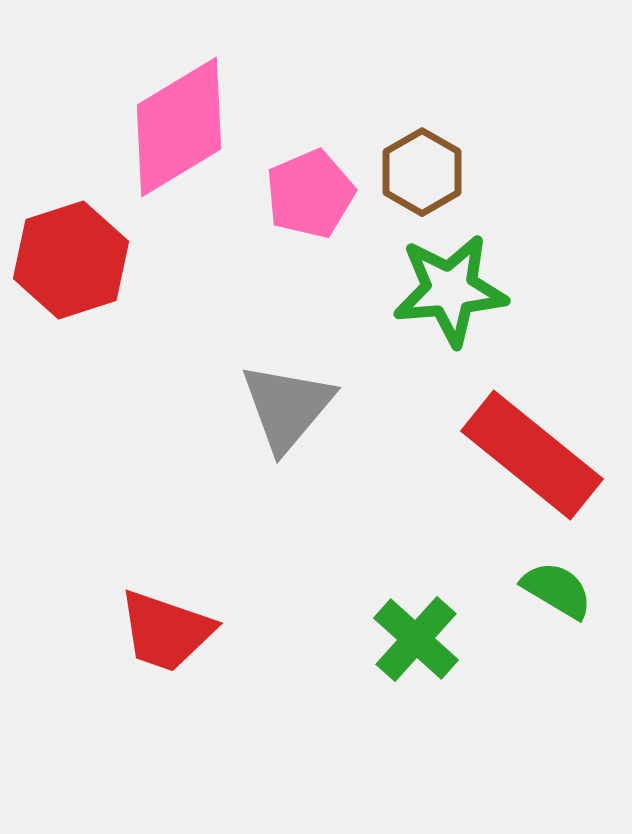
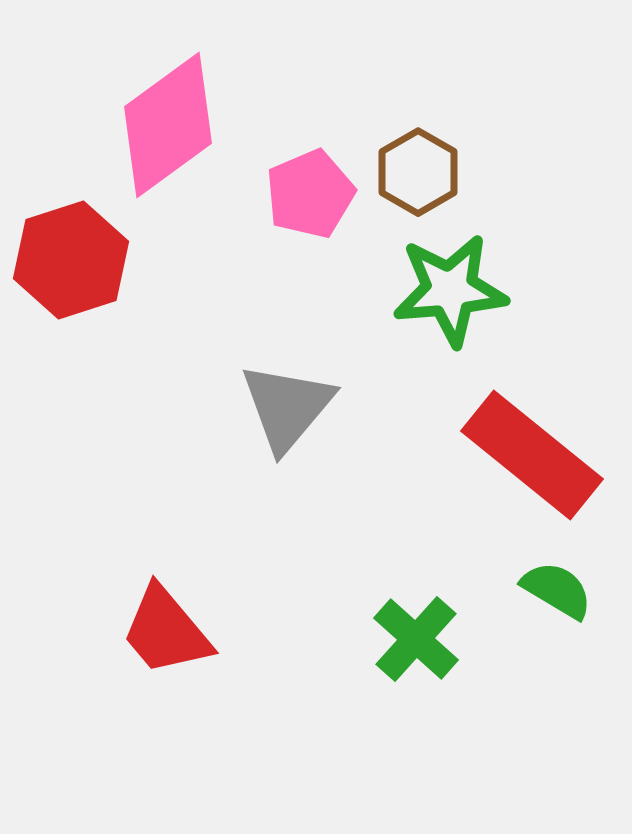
pink diamond: moved 11 px left, 2 px up; rotated 5 degrees counterclockwise
brown hexagon: moved 4 px left
red trapezoid: rotated 31 degrees clockwise
